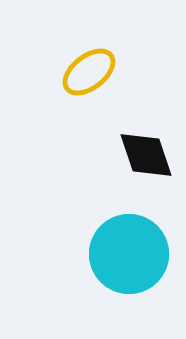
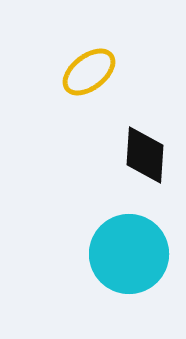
black diamond: moved 1 px left; rotated 22 degrees clockwise
